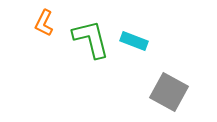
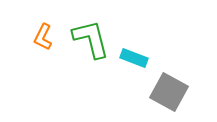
orange L-shape: moved 1 px left, 14 px down
cyan rectangle: moved 17 px down
